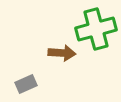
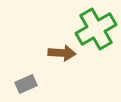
green cross: rotated 15 degrees counterclockwise
